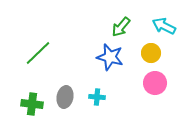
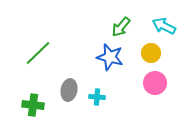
gray ellipse: moved 4 px right, 7 px up
green cross: moved 1 px right, 1 px down
